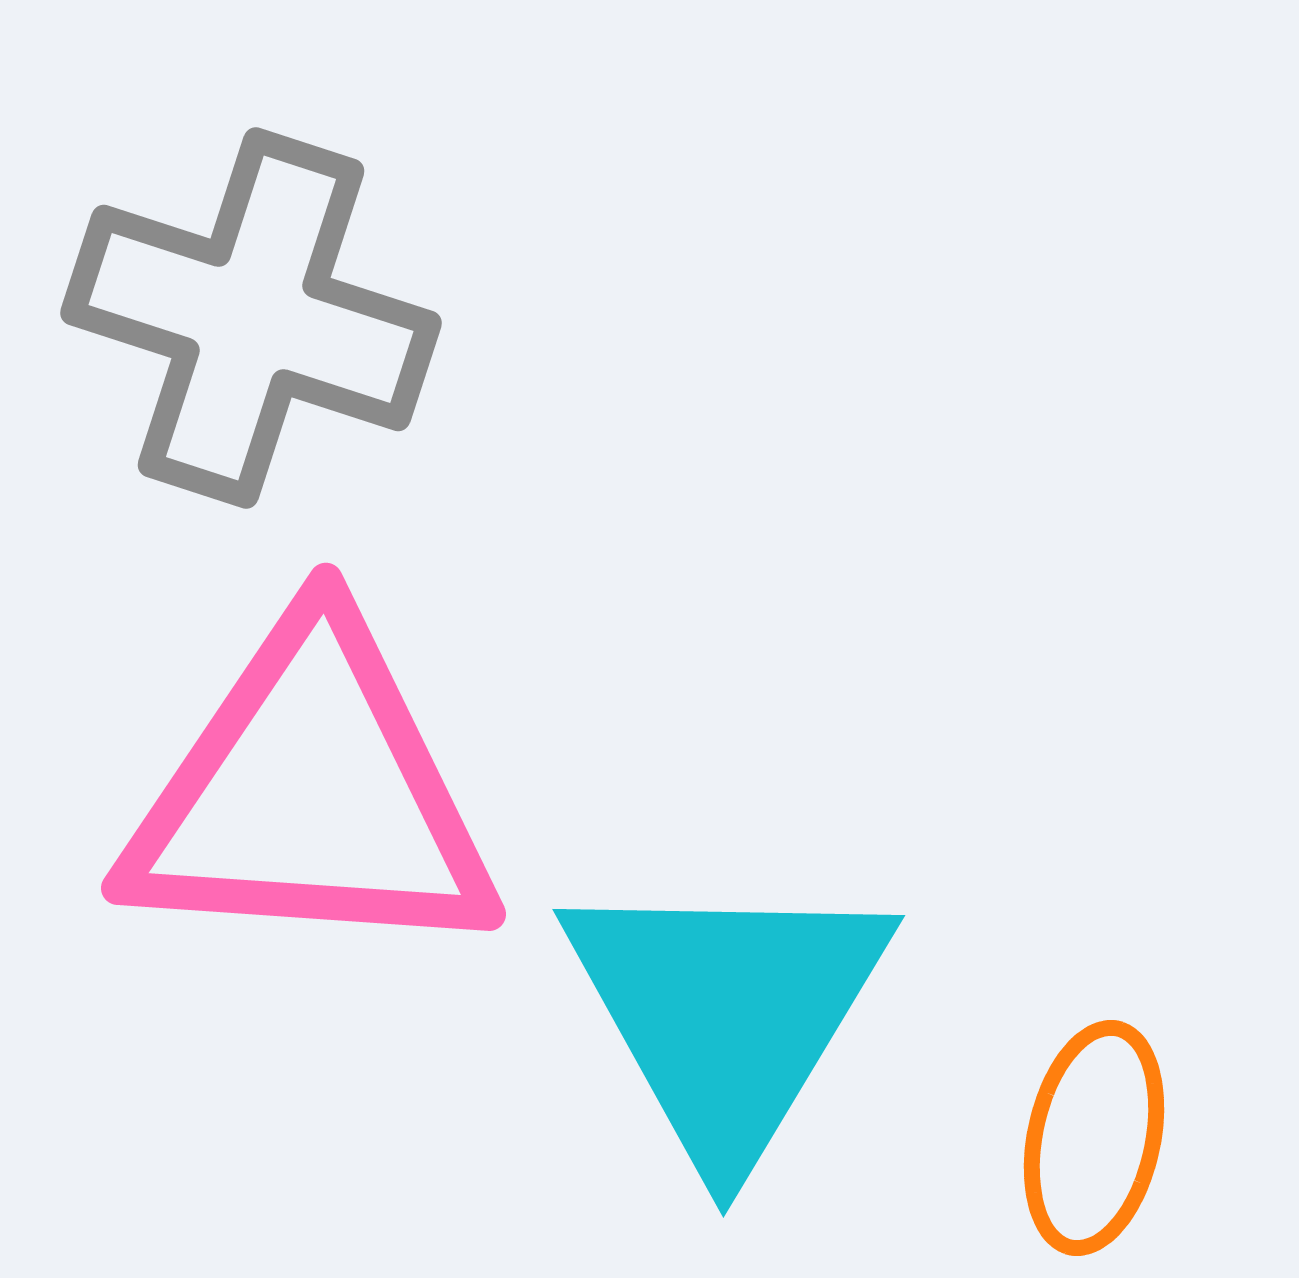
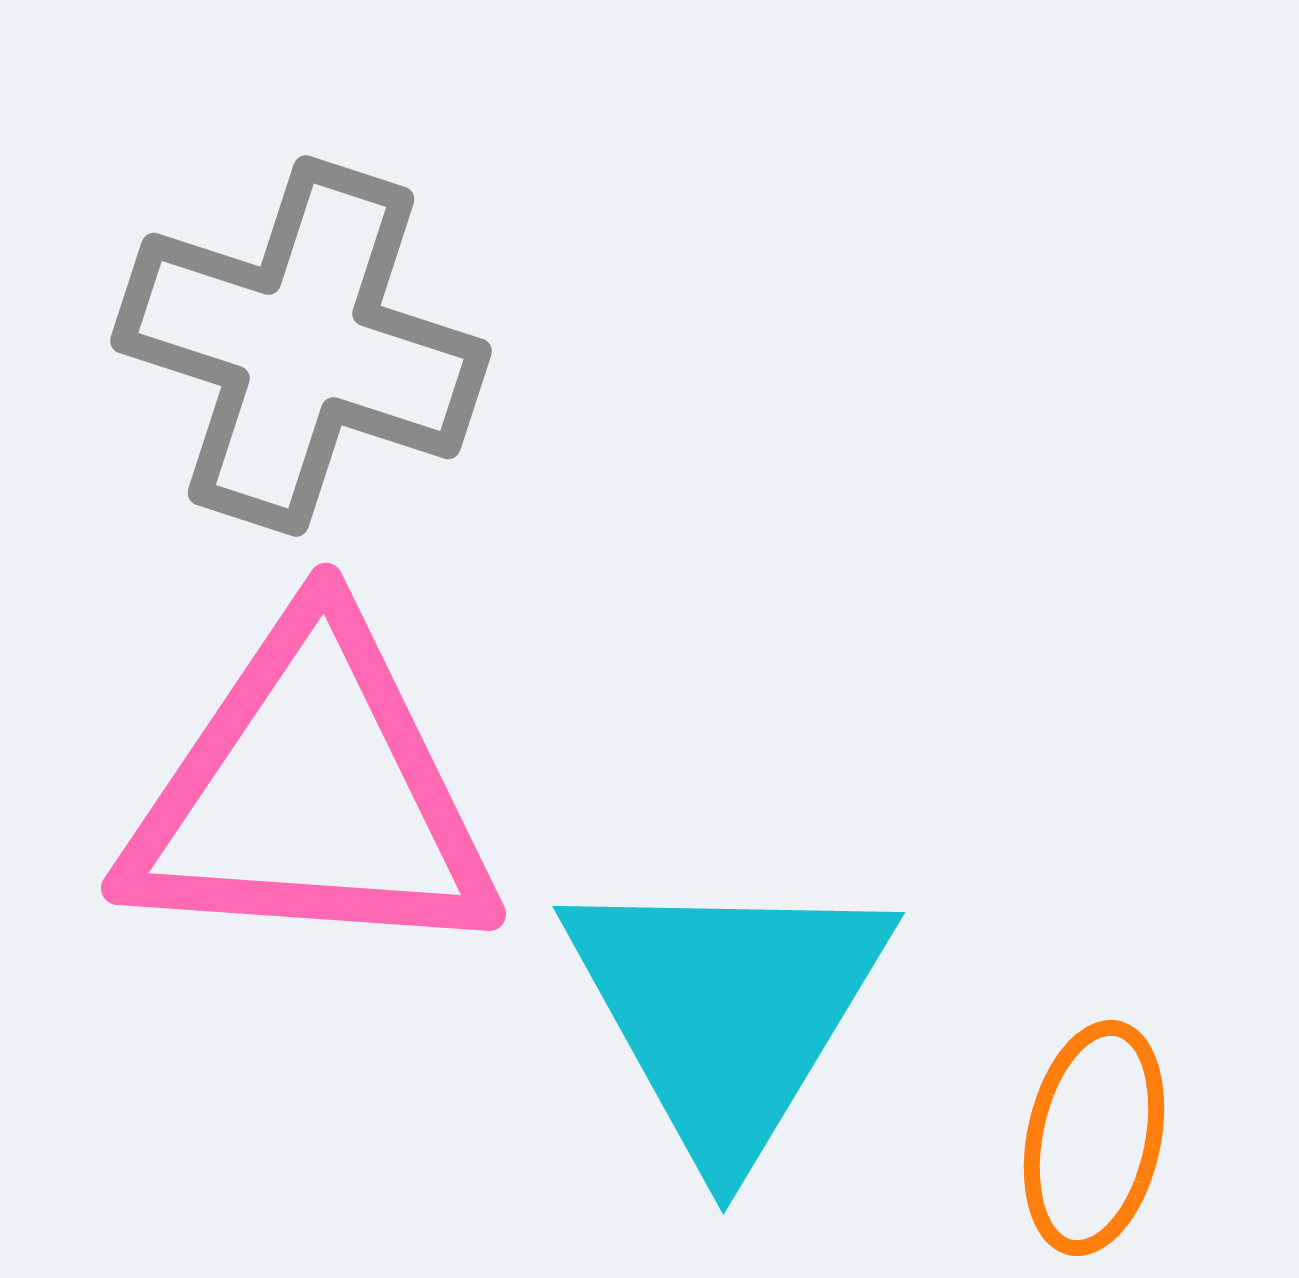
gray cross: moved 50 px right, 28 px down
cyan triangle: moved 3 px up
